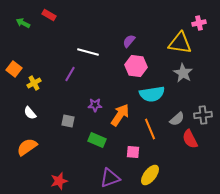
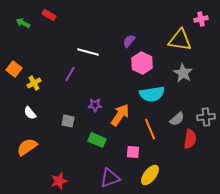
pink cross: moved 2 px right, 4 px up
yellow triangle: moved 3 px up
pink hexagon: moved 6 px right, 3 px up; rotated 20 degrees clockwise
gray cross: moved 3 px right, 2 px down
red semicircle: rotated 144 degrees counterclockwise
